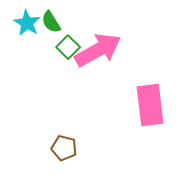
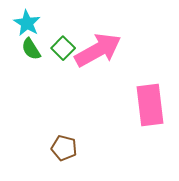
green semicircle: moved 20 px left, 27 px down
green square: moved 5 px left, 1 px down
